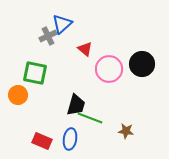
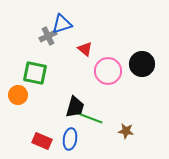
blue triangle: rotated 25 degrees clockwise
pink circle: moved 1 px left, 2 px down
black trapezoid: moved 1 px left, 2 px down
